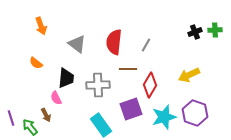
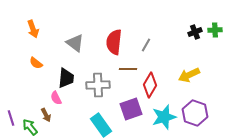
orange arrow: moved 8 px left, 3 px down
gray triangle: moved 2 px left, 1 px up
